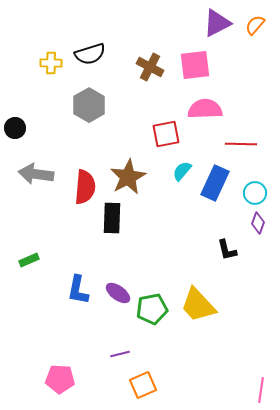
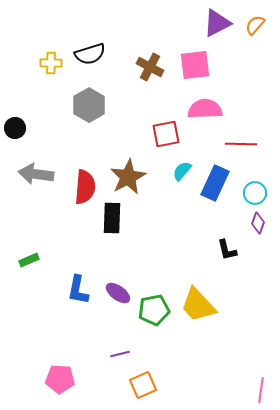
green pentagon: moved 2 px right, 1 px down
